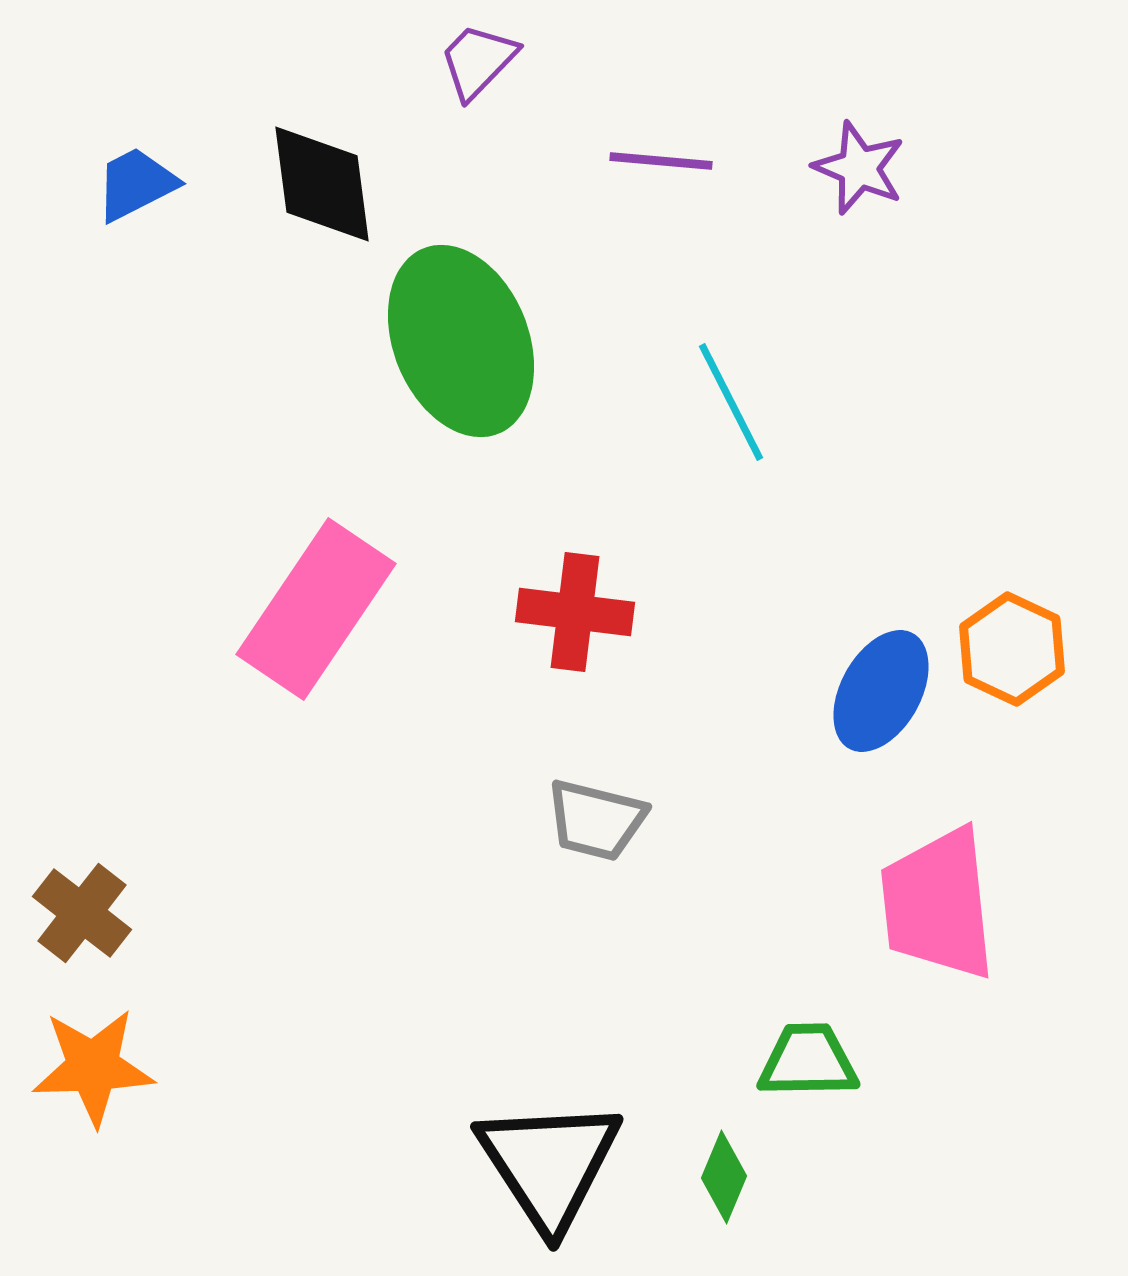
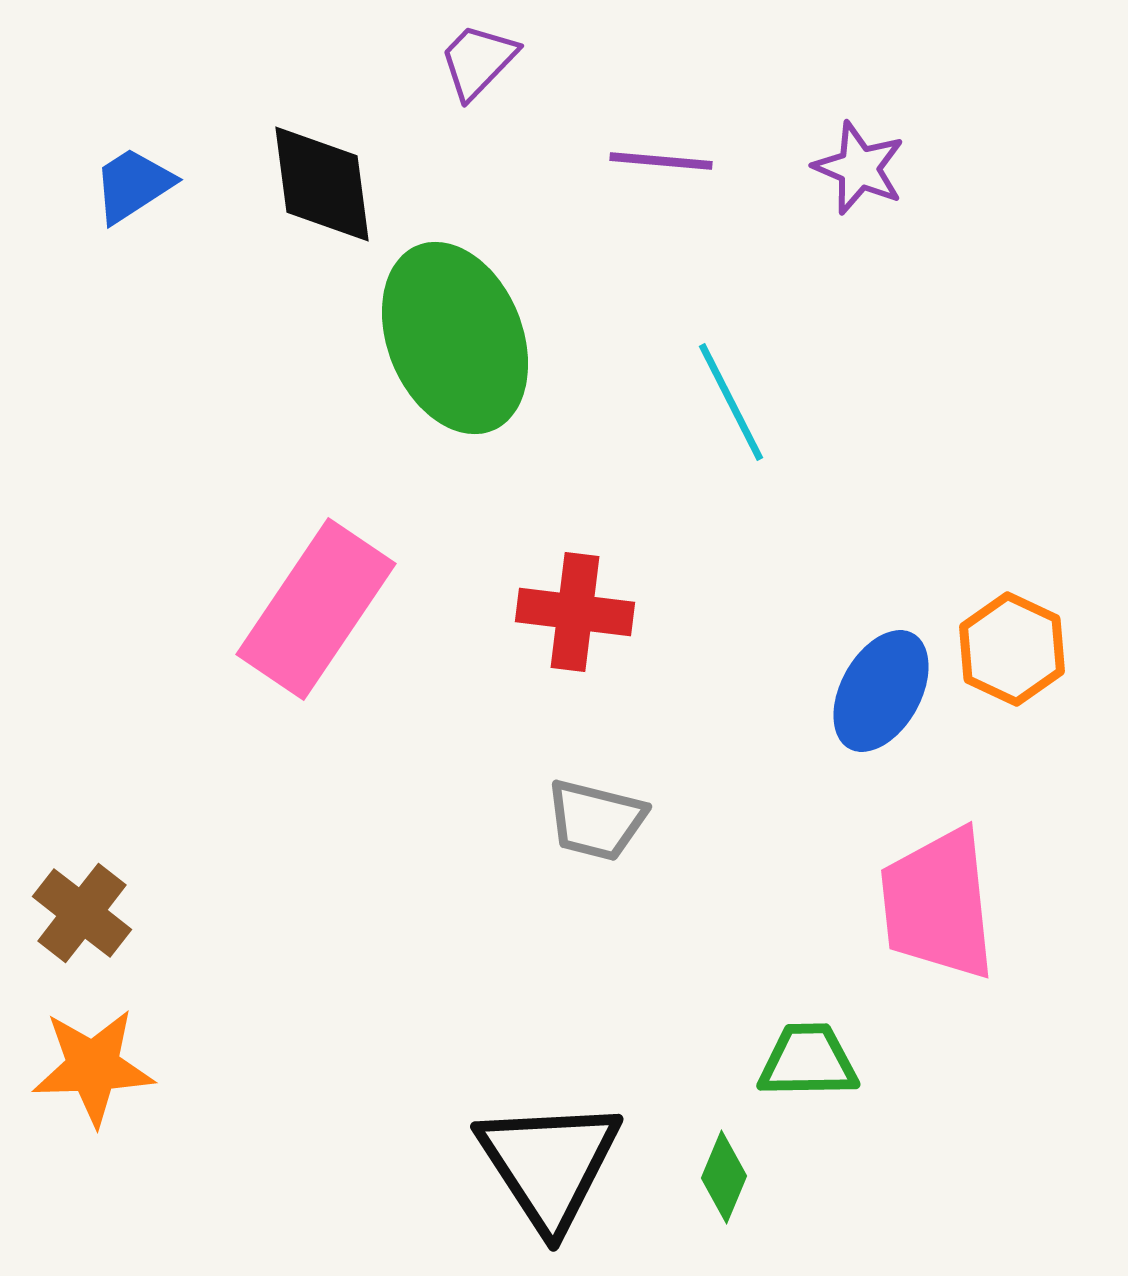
blue trapezoid: moved 3 px left, 1 px down; rotated 6 degrees counterclockwise
green ellipse: moved 6 px left, 3 px up
